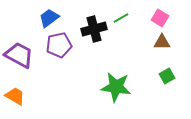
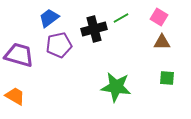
pink square: moved 1 px left, 1 px up
purple trapezoid: rotated 12 degrees counterclockwise
green square: moved 2 px down; rotated 35 degrees clockwise
